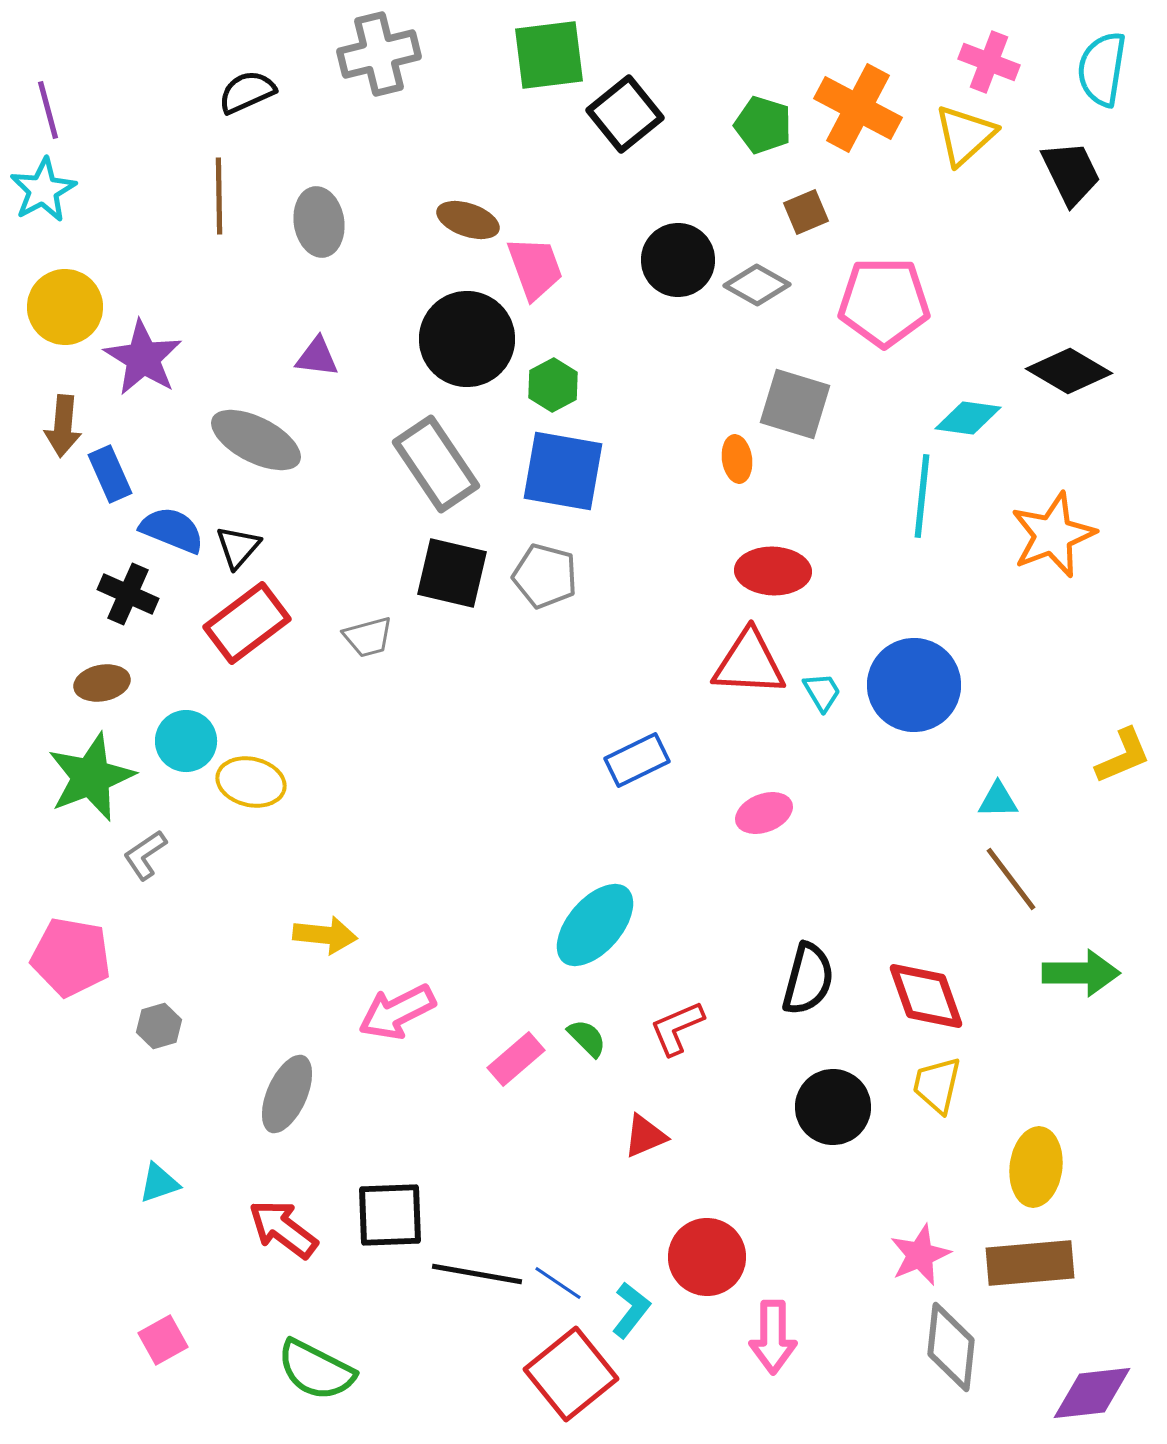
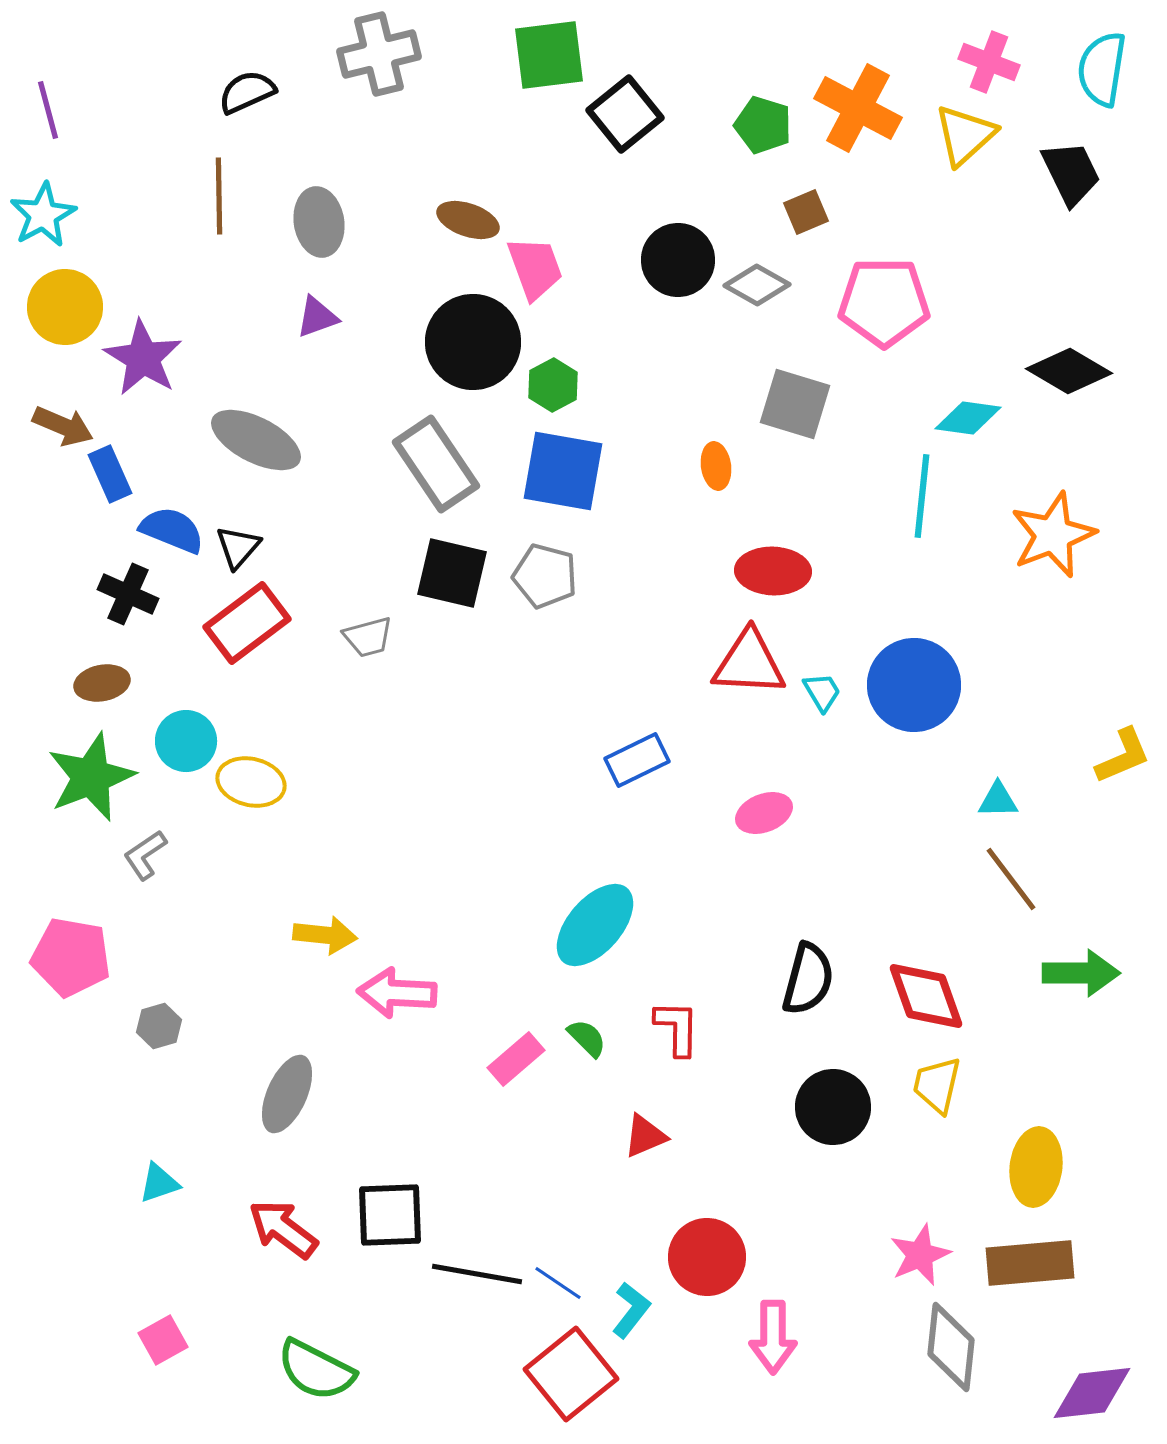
cyan star at (43, 190): moved 25 px down
black circle at (467, 339): moved 6 px right, 3 px down
purple triangle at (317, 357): moved 40 px up; rotated 27 degrees counterclockwise
brown arrow at (63, 426): rotated 72 degrees counterclockwise
orange ellipse at (737, 459): moved 21 px left, 7 px down
pink arrow at (397, 1012): moved 19 px up; rotated 30 degrees clockwise
red L-shape at (677, 1028): rotated 114 degrees clockwise
